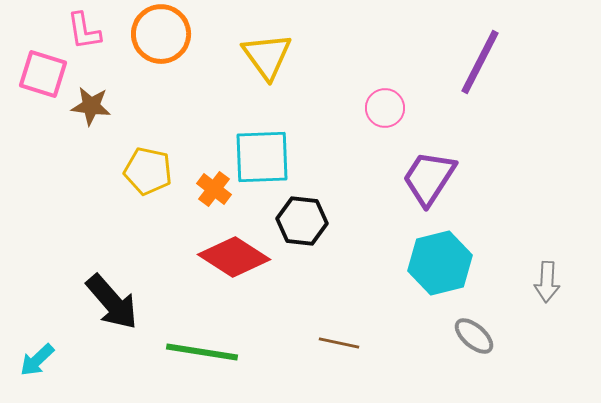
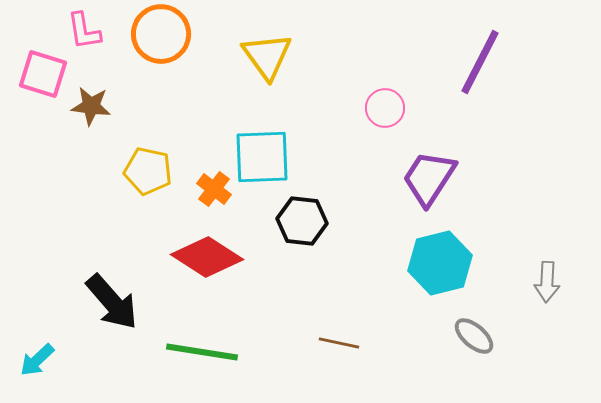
red diamond: moved 27 px left
